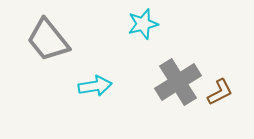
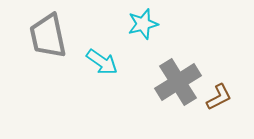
gray trapezoid: moved 4 px up; rotated 27 degrees clockwise
cyan arrow: moved 7 px right, 24 px up; rotated 44 degrees clockwise
brown L-shape: moved 1 px left, 5 px down
